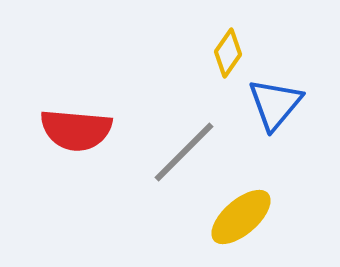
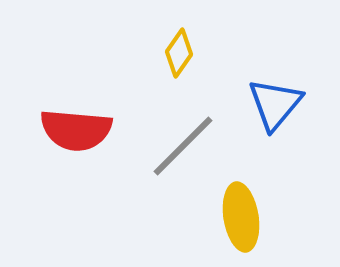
yellow diamond: moved 49 px left
gray line: moved 1 px left, 6 px up
yellow ellipse: rotated 58 degrees counterclockwise
